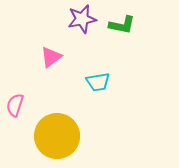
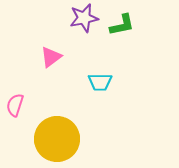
purple star: moved 2 px right, 1 px up
green L-shape: rotated 24 degrees counterclockwise
cyan trapezoid: moved 2 px right; rotated 10 degrees clockwise
yellow circle: moved 3 px down
